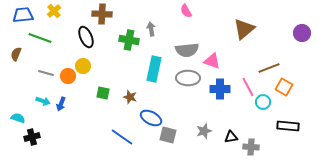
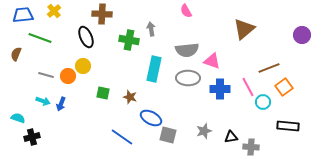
purple circle: moved 2 px down
gray line: moved 2 px down
orange square: rotated 24 degrees clockwise
